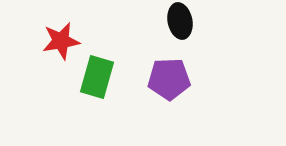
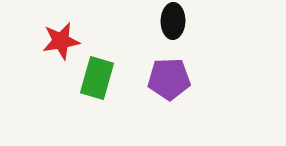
black ellipse: moved 7 px left; rotated 12 degrees clockwise
green rectangle: moved 1 px down
